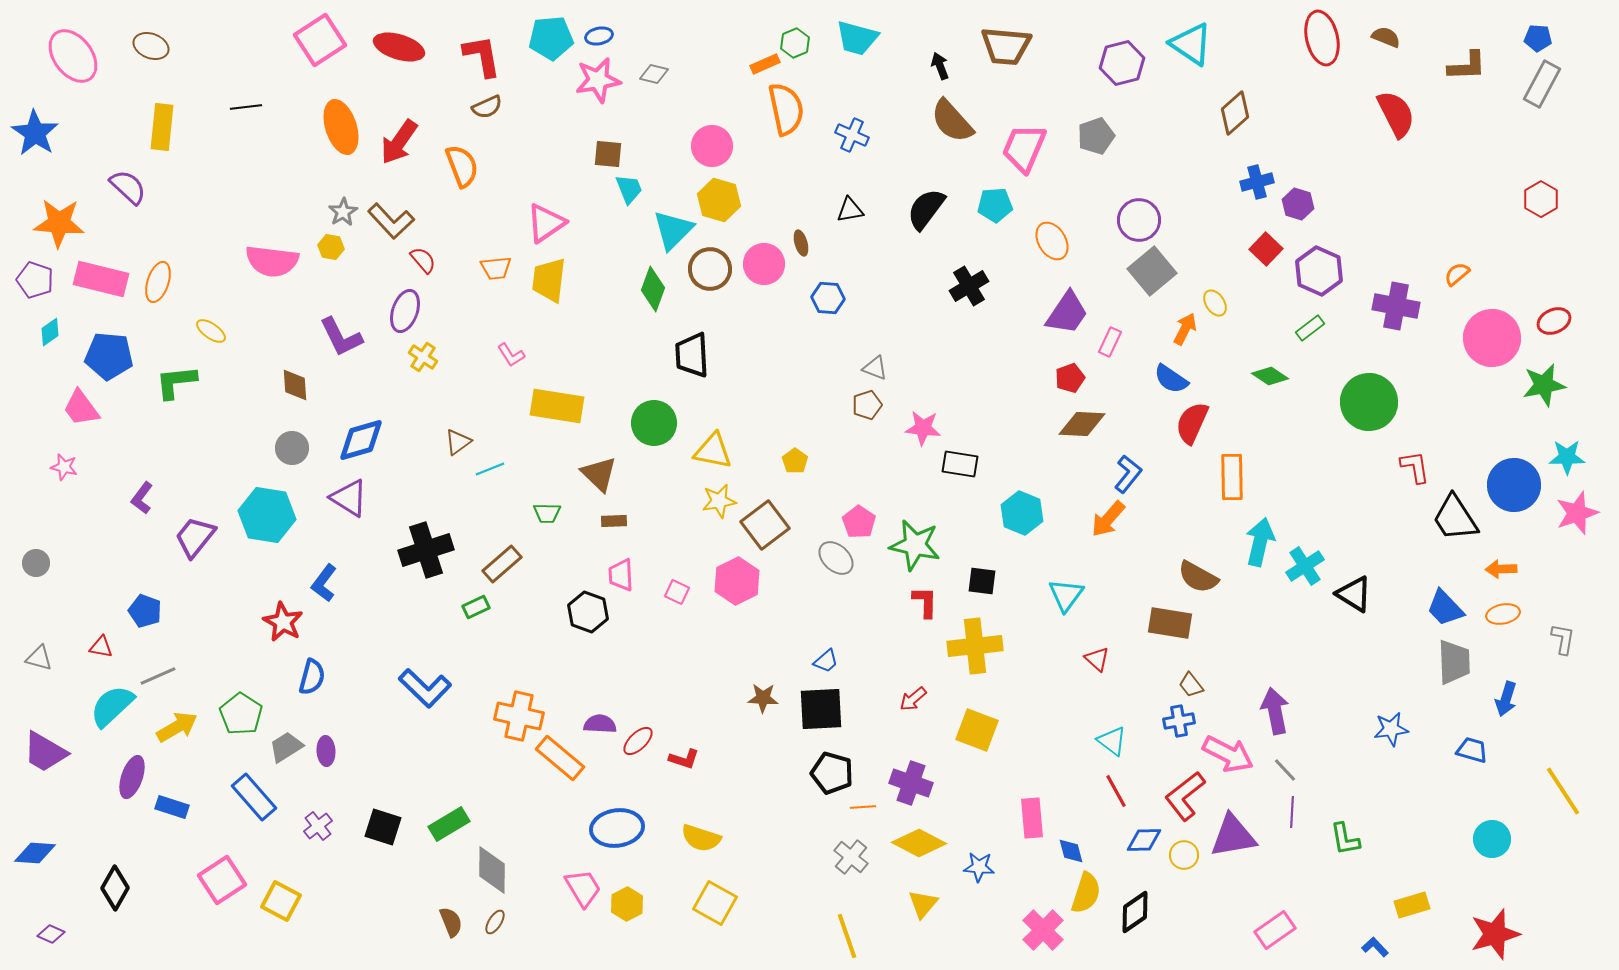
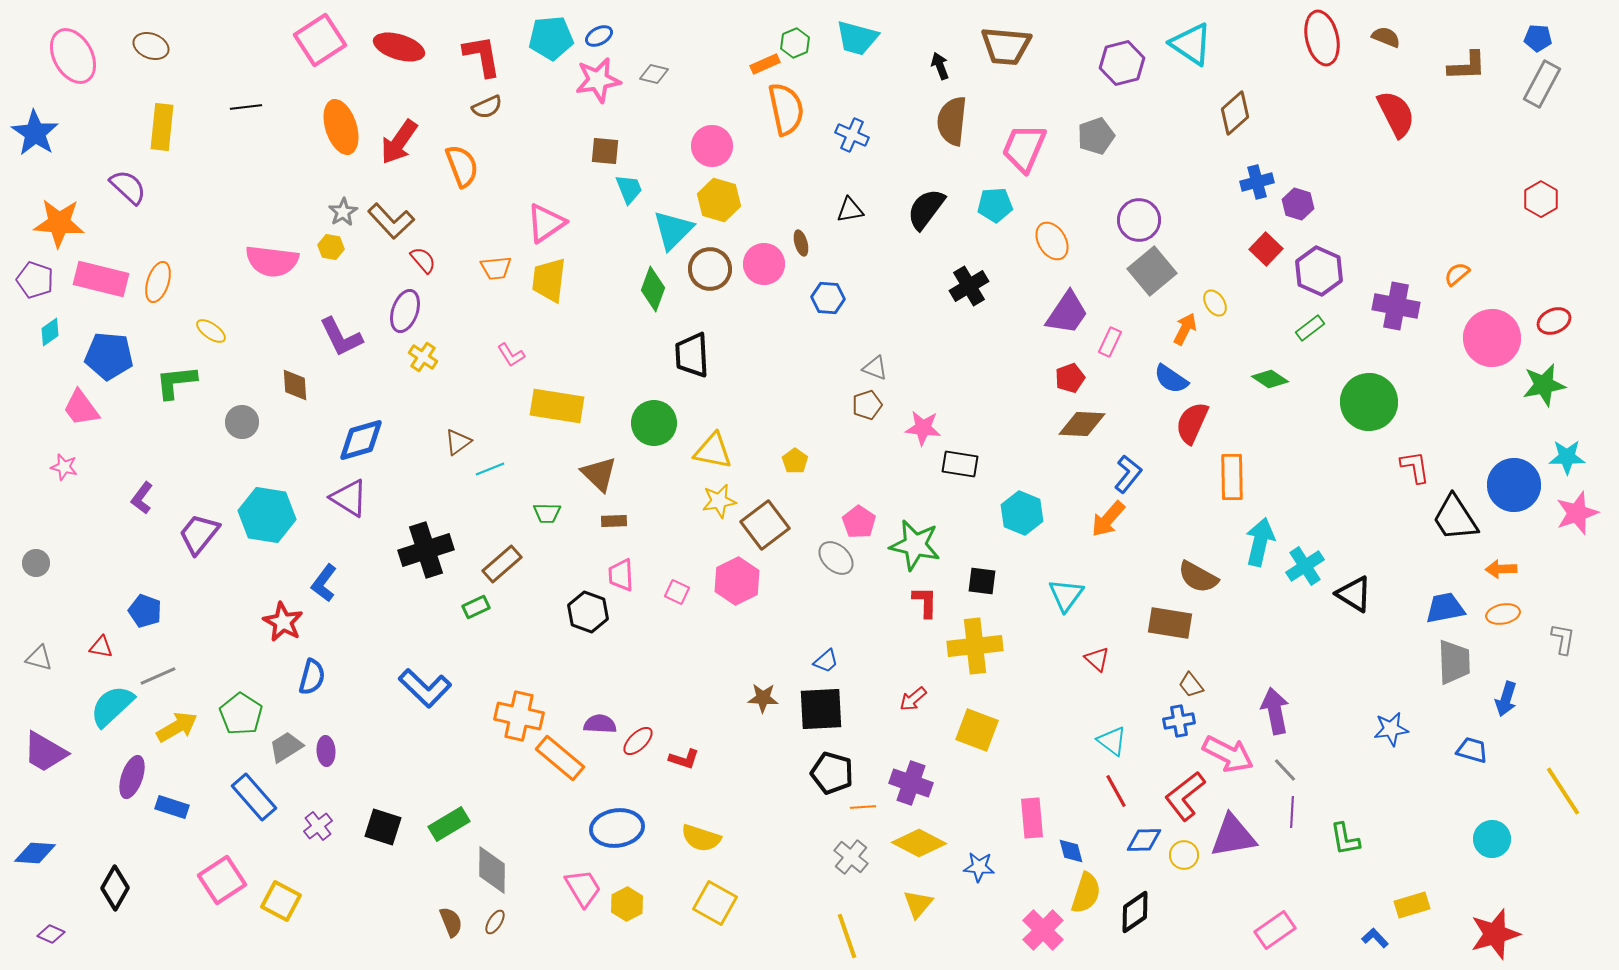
blue ellipse at (599, 36): rotated 16 degrees counterclockwise
pink ellipse at (73, 56): rotated 8 degrees clockwise
brown semicircle at (952, 121): rotated 48 degrees clockwise
brown square at (608, 154): moved 3 px left, 3 px up
green diamond at (1270, 376): moved 3 px down
gray circle at (292, 448): moved 50 px left, 26 px up
purple trapezoid at (195, 537): moved 4 px right, 3 px up
blue trapezoid at (1445, 608): rotated 123 degrees clockwise
yellow triangle at (923, 904): moved 5 px left
blue L-shape at (1375, 947): moved 9 px up
